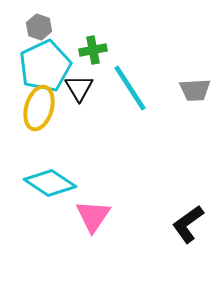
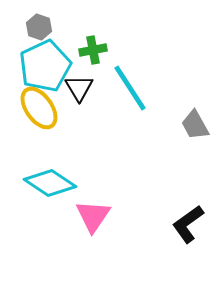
gray trapezoid: moved 35 px down; rotated 64 degrees clockwise
yellow ellipse: rotated 51 degrees counterclockwise
